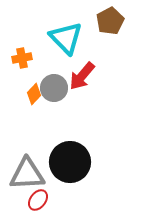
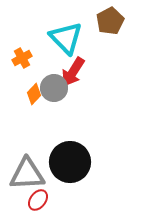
orange cross: rotated 18 degrees counterclockwise
red arrow: moved 9 px left, 4 px up; rotated 8 degrees counterclockwise
